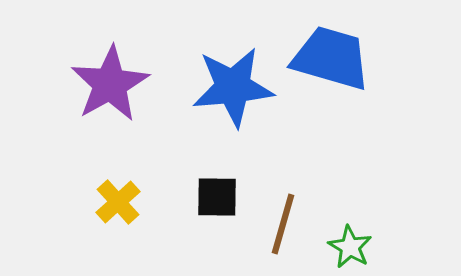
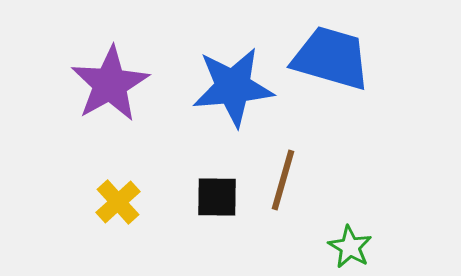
brown line: moved 44 px up
